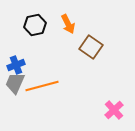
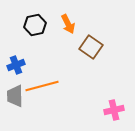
gray trapezoid: moved 13 px down; rotated 25 degrees counterclockwise
pink cross: rotated 30 degrees clockwise
